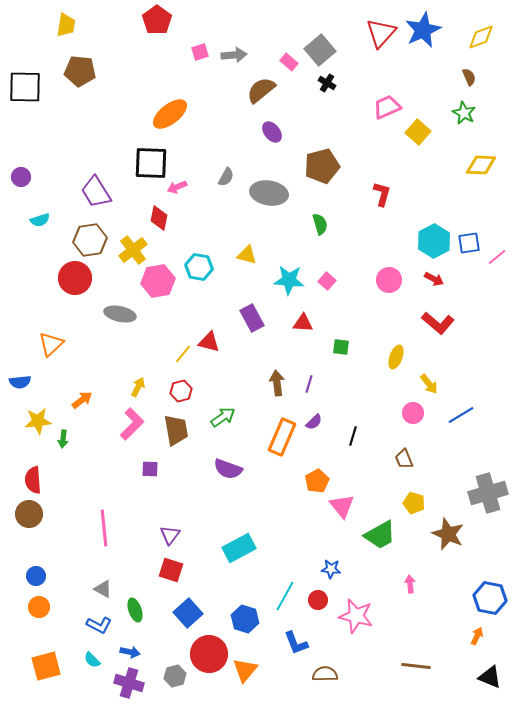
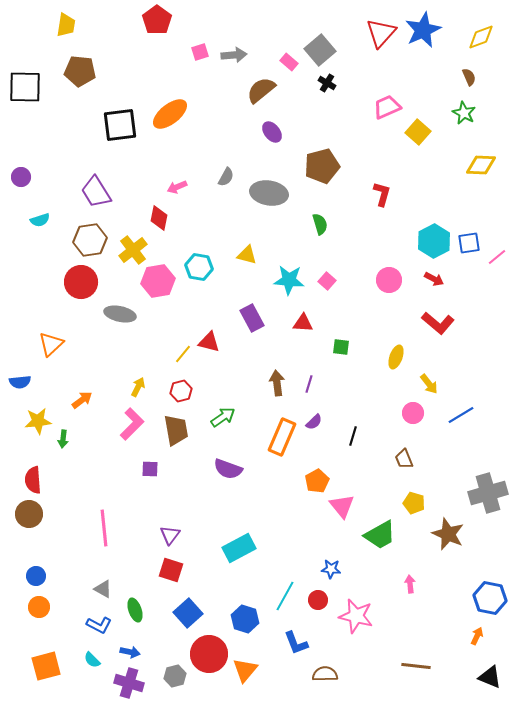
black square at (151, 163): moved 31 px left, 38 px up; rotated 9 degrees counterclockwise
red circle at (75, 278): moved 6 px right, 4 px down
